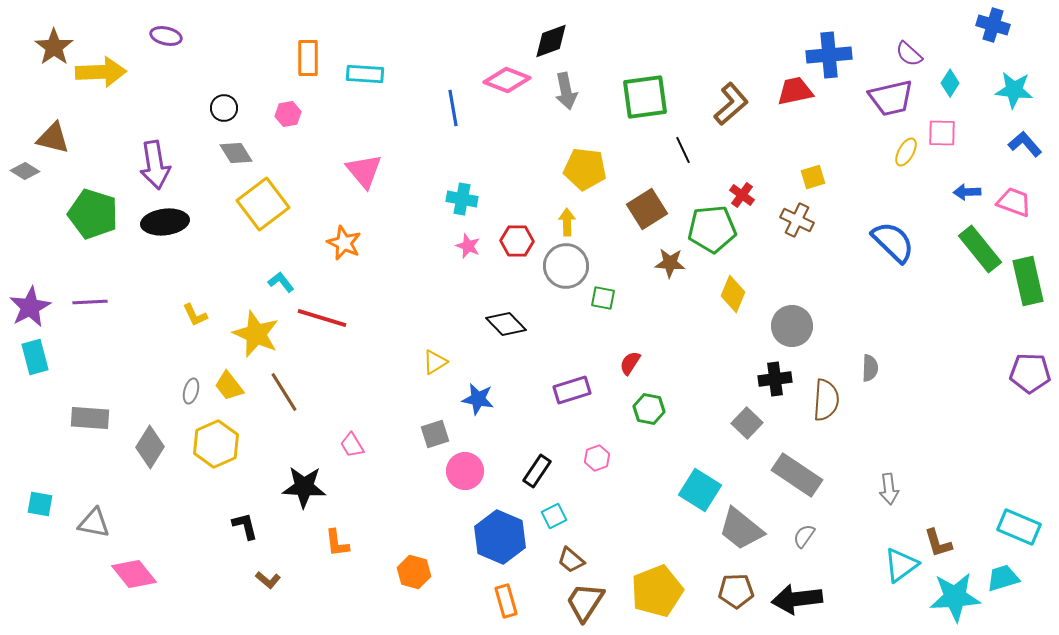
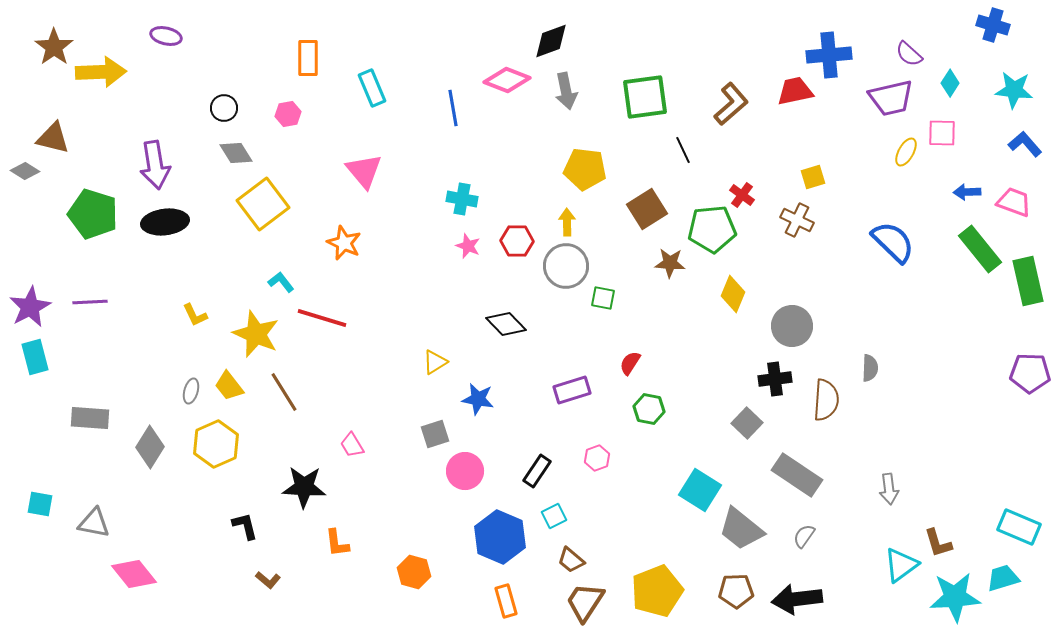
cyan rectangle at (365, 74): moved 7 px right, 14 px down; rotated 63 degrees clockwise
